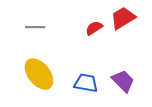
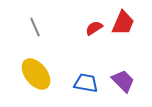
red trapezoid: moved 5 px down; rotated 144 degrees clockwise
gray line: rotated 66 degrees clockwise
yellow ellipse: moved 3 px left
